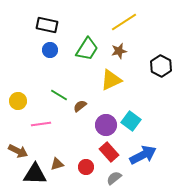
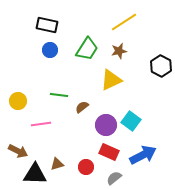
green line: rotated 24 degrees counterclockwise
brown semicircle: moved 2 px right, 1 px down
red rectangle: rotated 24 degrees counterclockwise
